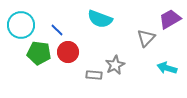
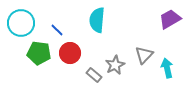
cyan semicircle: moved 3 px left, 1 px down; rotated 75 degrees clockwise
cyan circle: moved 2 px up
gray triangle: moved 2 px left, 17 px down
red circle: moved 2 px right, 1 px down
cyan arrow: rotated 60 degrees clockwise
gray rectangle: rotated 35 degrees clockwise
